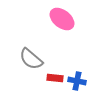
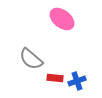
blue cross: rotated 30 degrees counterclockwise
